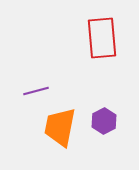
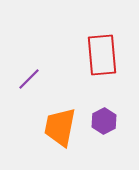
red rectangle: moved 17 px down
purple line: moved 7 px left, 12 px up; rotated 30 degrees counterclockwise
